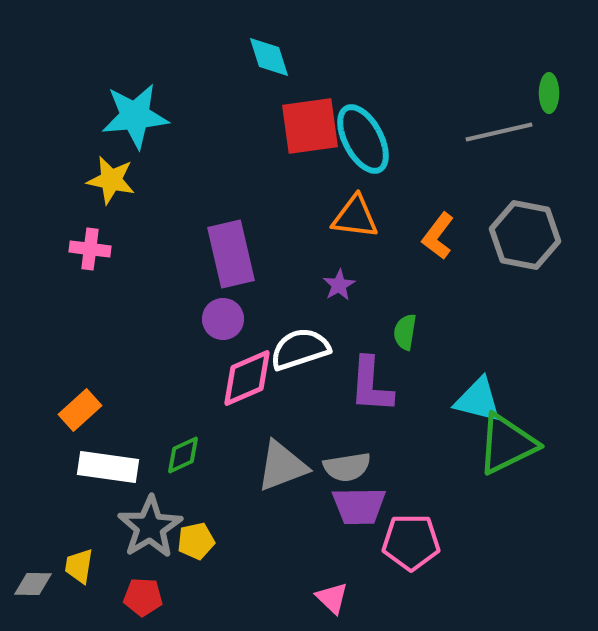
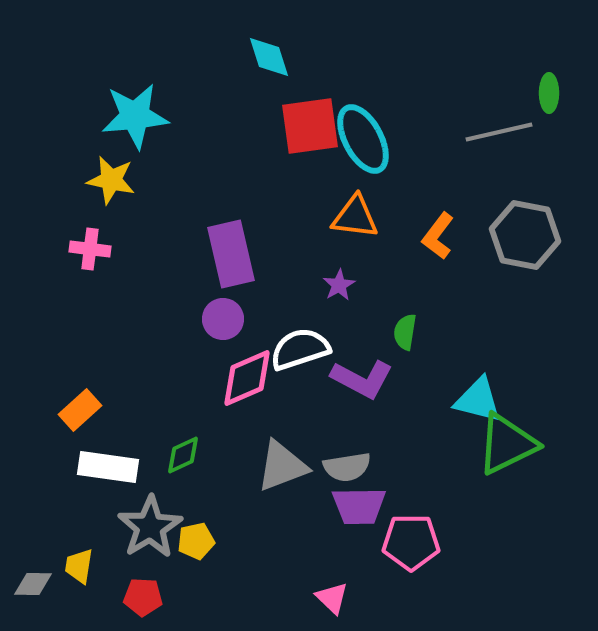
purple L-shape: moved 9 px left, 6 px up; rotated 66 degrees counterclockwise
